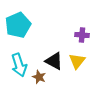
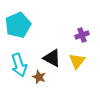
purple cross: rotated 24 degrees counterclockwise
black triangle: moved 2 px left, 3 px up
